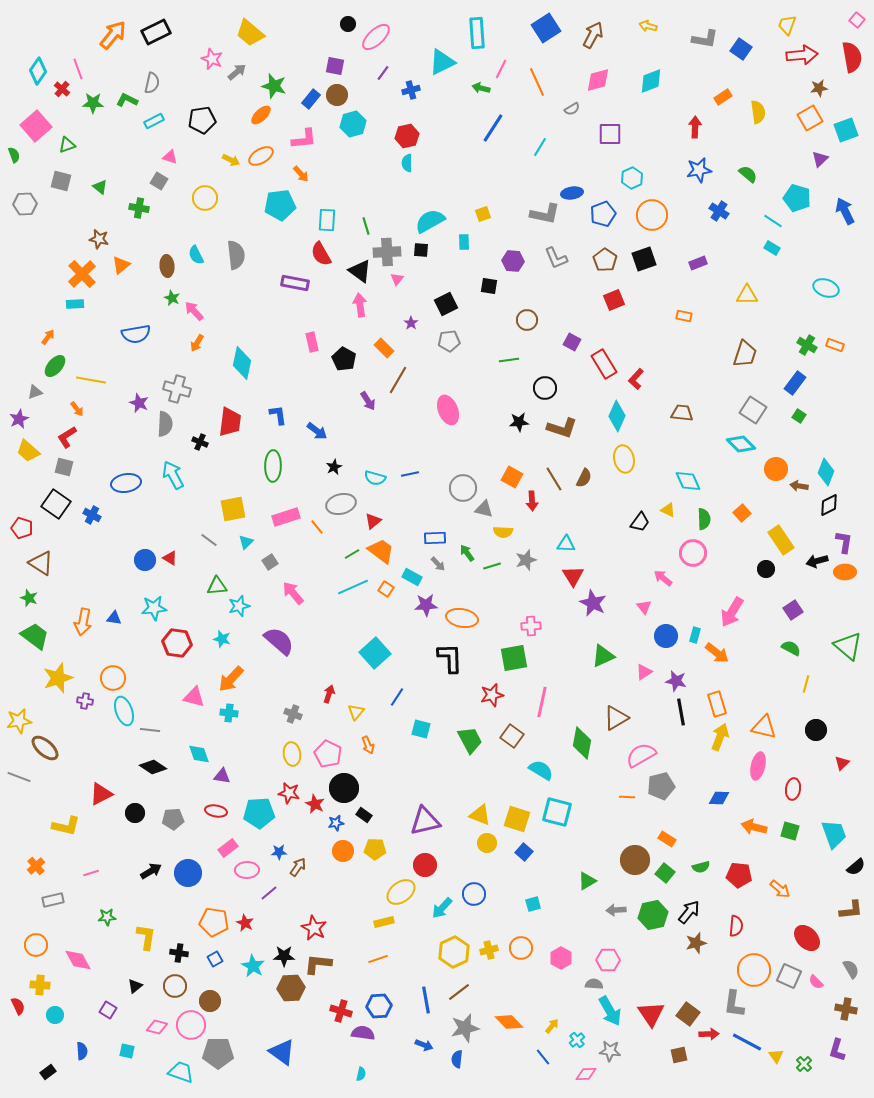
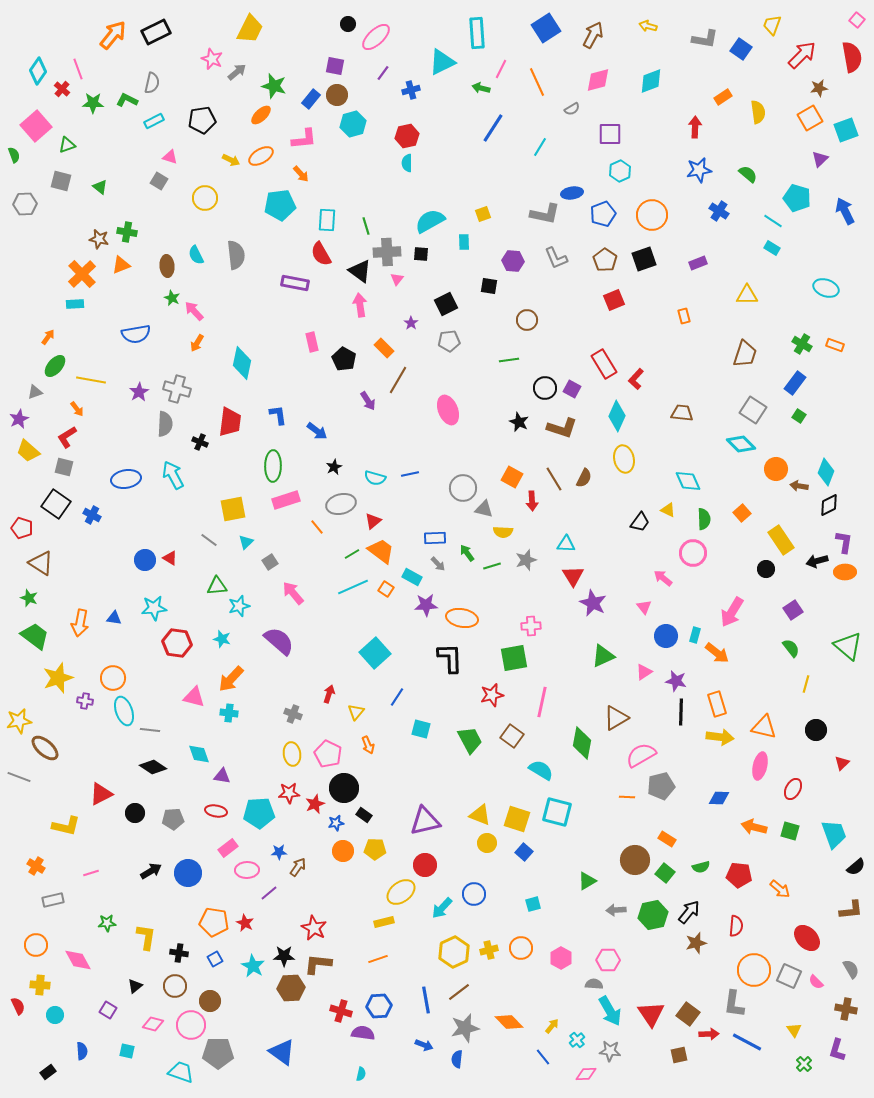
yellow trapezoid at (787, 25): moved 15 px left
yellow trapezoid at (250, 33): moved 4 px up; rotated 104 degrees counterclockwise
red arrow at (802, 55): rotated 40 degrees counterclockwise
cyan hexagon at (632, 178): moved 12 px left, 7 px up
green cross at (139, 208): moved 12 px left, 24 px down
black square at (421, 250): moved 4 px down
orange triangle at (121, 265): rotated 18 degrees clockwise
orange rectangle at (684, 316): rotated 63 degrees clockwise
purple square at (572, 342): moved 47 px down
green cross at (807, 345): moved 5 px left, 1 px up
purple star at (139, 403): moved 11 px up; rotated 18 degrees clockwise
black star at (519, 422): rotated 30 degrees clockwise
blue ellipse at (126, 483): moved 4 px up
pink rectangle at (286, 517): moved 17 px up
orange arrow at (83, 622): moved 3 px left, 1 px down
green semicircle at (791, 648): rotated 24 degrees clockwise
black line at (681, 712): rotated 12 degrees clockwise
yellow arrow at (720, 737): rotated 76 degrees clockwise
pink ellipse at (758, 766): moved 2 px right
red ellipse at (793, 789): rotated 20 degrees clockwise
red star at (289, 793): rotated 15 degrees counterclockwise
red star at (315, 804): rotated 24 degrees clockwise
orange cross at (36, 866): rotated 18 degrees counterclockwise
green star at (107, 917): moved 6 px down
pink diamond at (157, 1027): moved 4 px left, 3 px up
yellow triangle at (776, 1056): moved 18 px right, 26 px up
